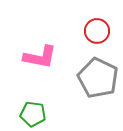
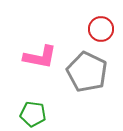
red circle: moved 4 px right, 2 px up
gray pentagon: moved 11 px left, 6 px up
